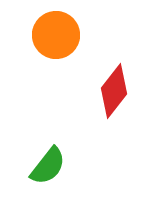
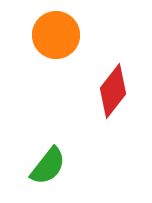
red diamond: moved 1 px left
